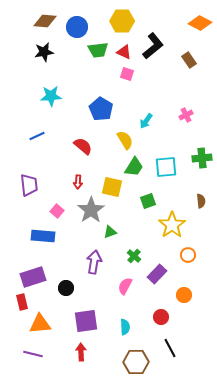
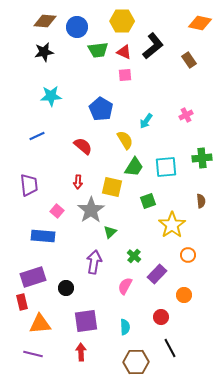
orange diamond at (200, 23): rotated 15 degrees counterclockwise
pink square at (127, 74): moved 2 px left, 1 px down; rotated 24 degrees counterclockwise
green triangle at (110, 232): rotated 24 degrees counterclockwise
